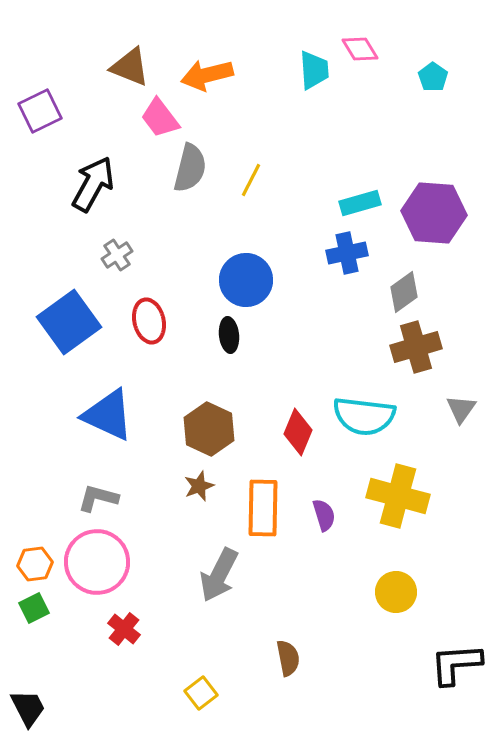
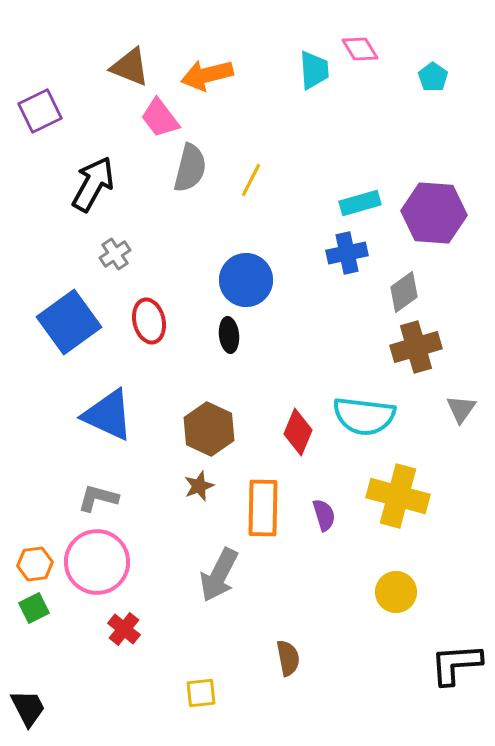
gray cross: moved 2 px left, 1 px up
yellow square: rotated 32 degrees clockwise
